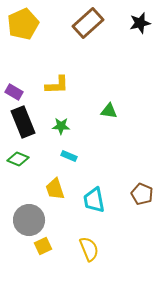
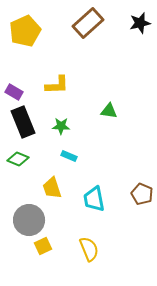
yellow pentagon: moved 2 px right, 7 px down
yellow trapezoid: moved 3 px left, 1 px up
cyan trapezoid: moved 1 px up
